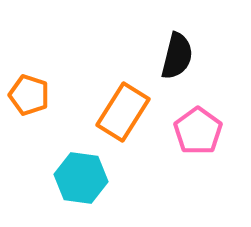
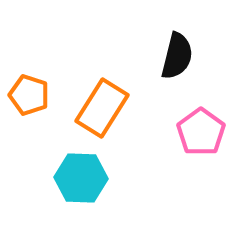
orange rectangle: moved 21 px left, 4 px up
pink pentagon: moved 3 px right, 1 px down
cyan hexagon: rotated 6 degrees counterclockwise
